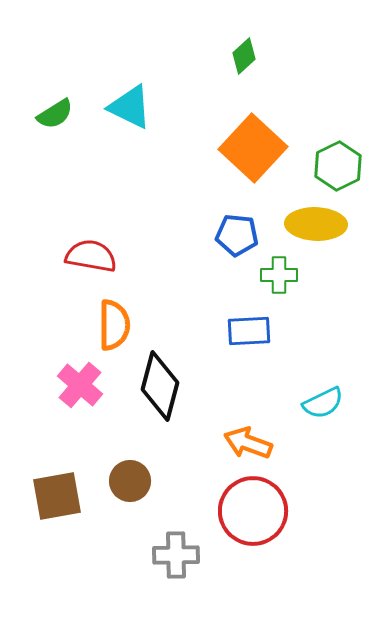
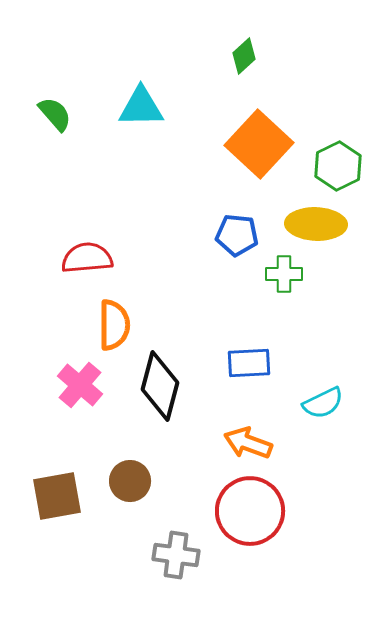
cyan triangle: moved 11 px right; rotated 27 degrees counterclockwise
green semicircle: rotated 99 degrees counterclockwise
orange square: moved 6 px right, 4 px up
red semicircle: moved 4 px left, 2 px down; rotated 15 degrees counterclockwise
green cross: moved 5 px right, 1 px up
blue rectangle: moved 32 px down
red circle: moved 3 px left
gray cross: rotated 9 degrees clockwise
